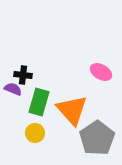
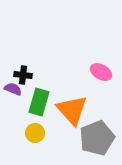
gray pentagon: rotated 12 degrees clockwise
